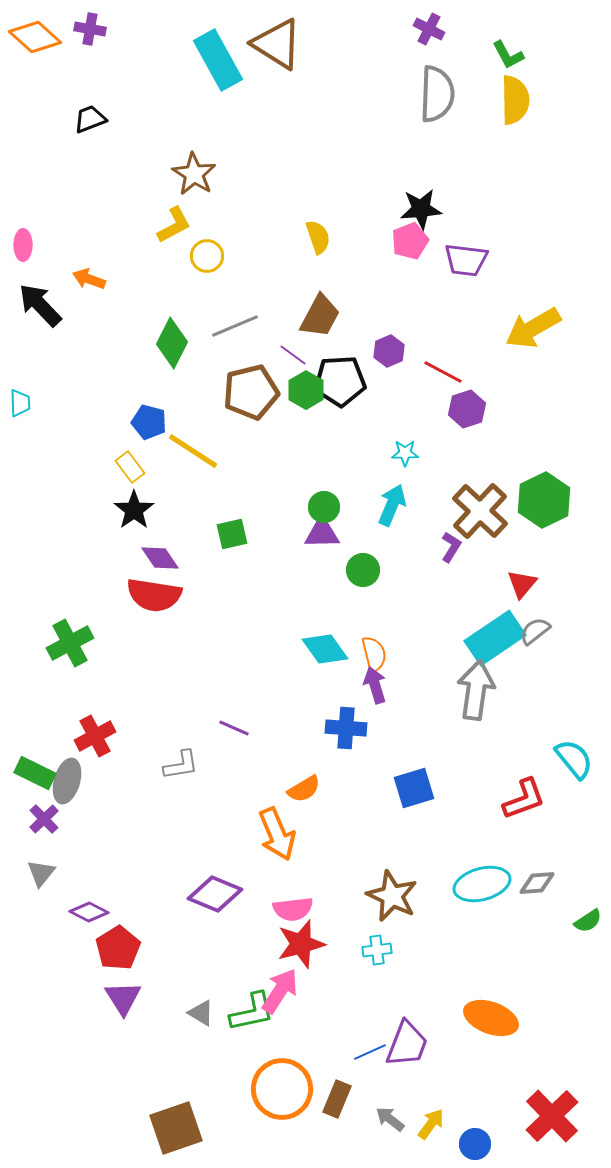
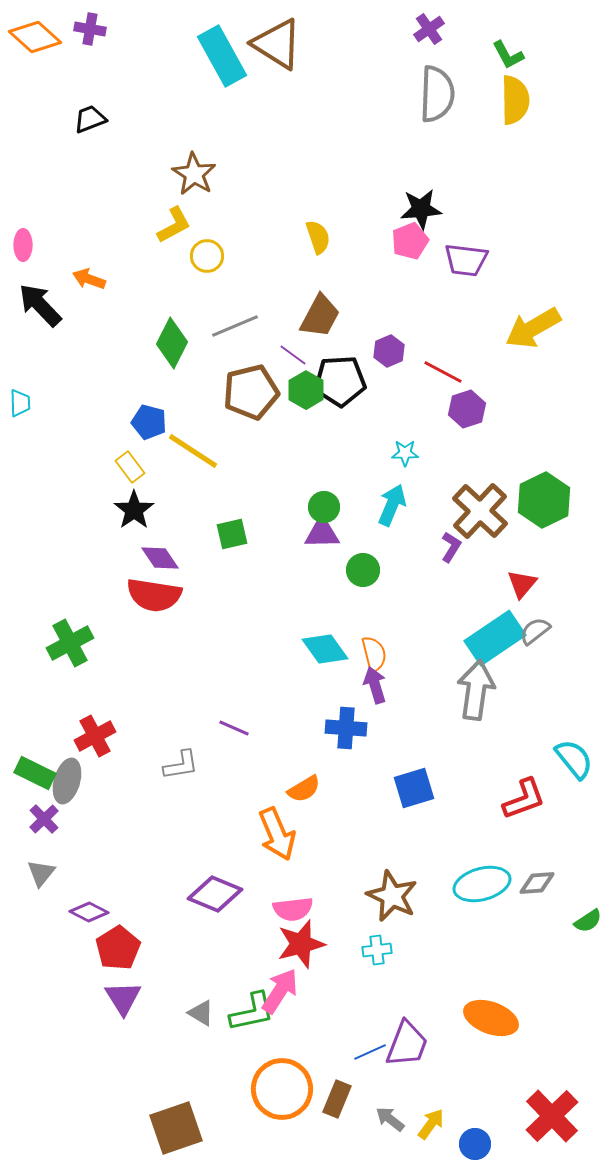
purple cross at (429, 29): rotated 28 degrees clockwise
cyan rectangle at (218, 60): moved 4 px right, 4 px up
